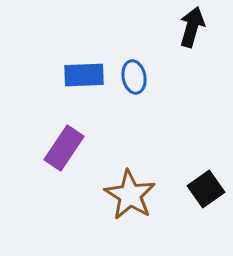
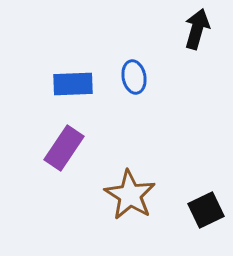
black arrow: moved 5 px right, 2 px down
blue rectangle: moved 11 px left, 9 px down
black square: moved 21 px down; rotated 9 degrees clockwise
